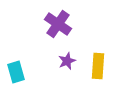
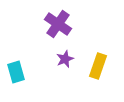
purple star: moved 2 px left, 2 px up
yellow rectangle: rotated 15 degrees clockwise
